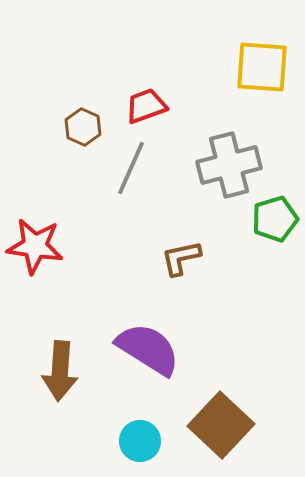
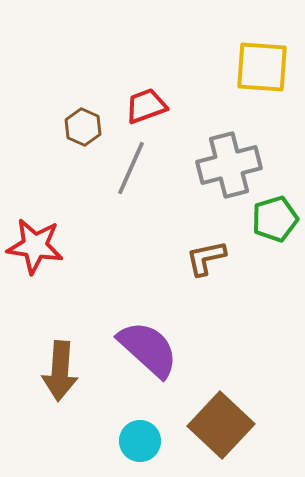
brown L-shape: moved 25 px right
purple semicircle: rotated 10 degrees clockwise
